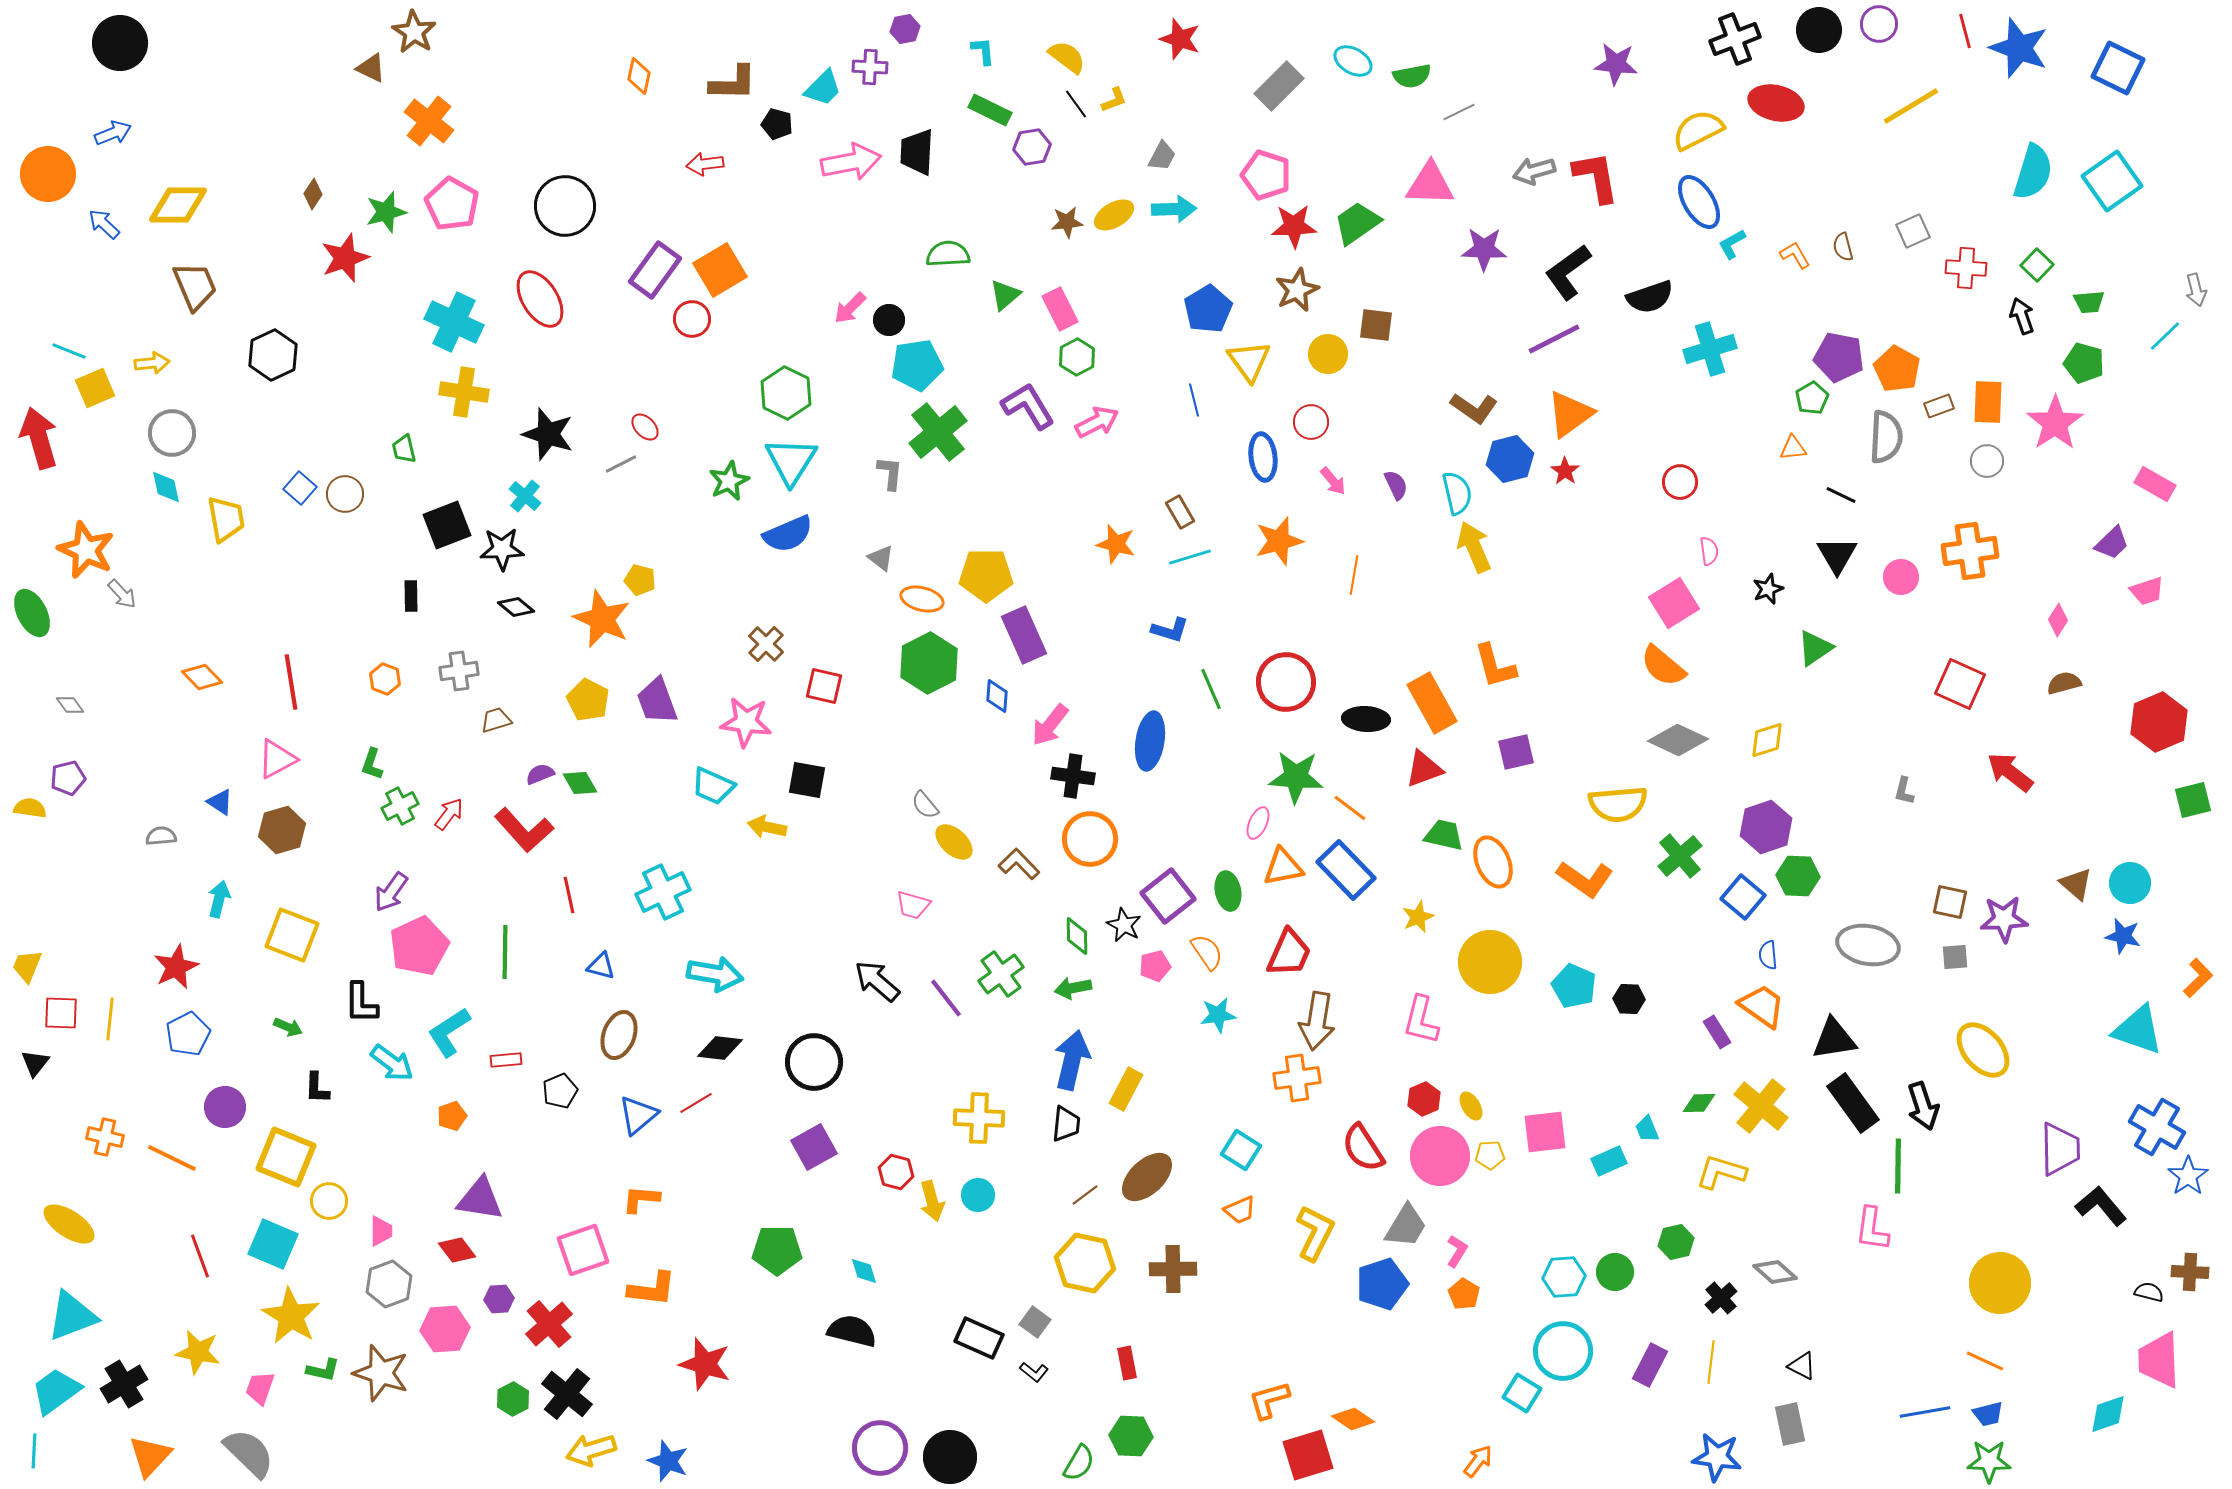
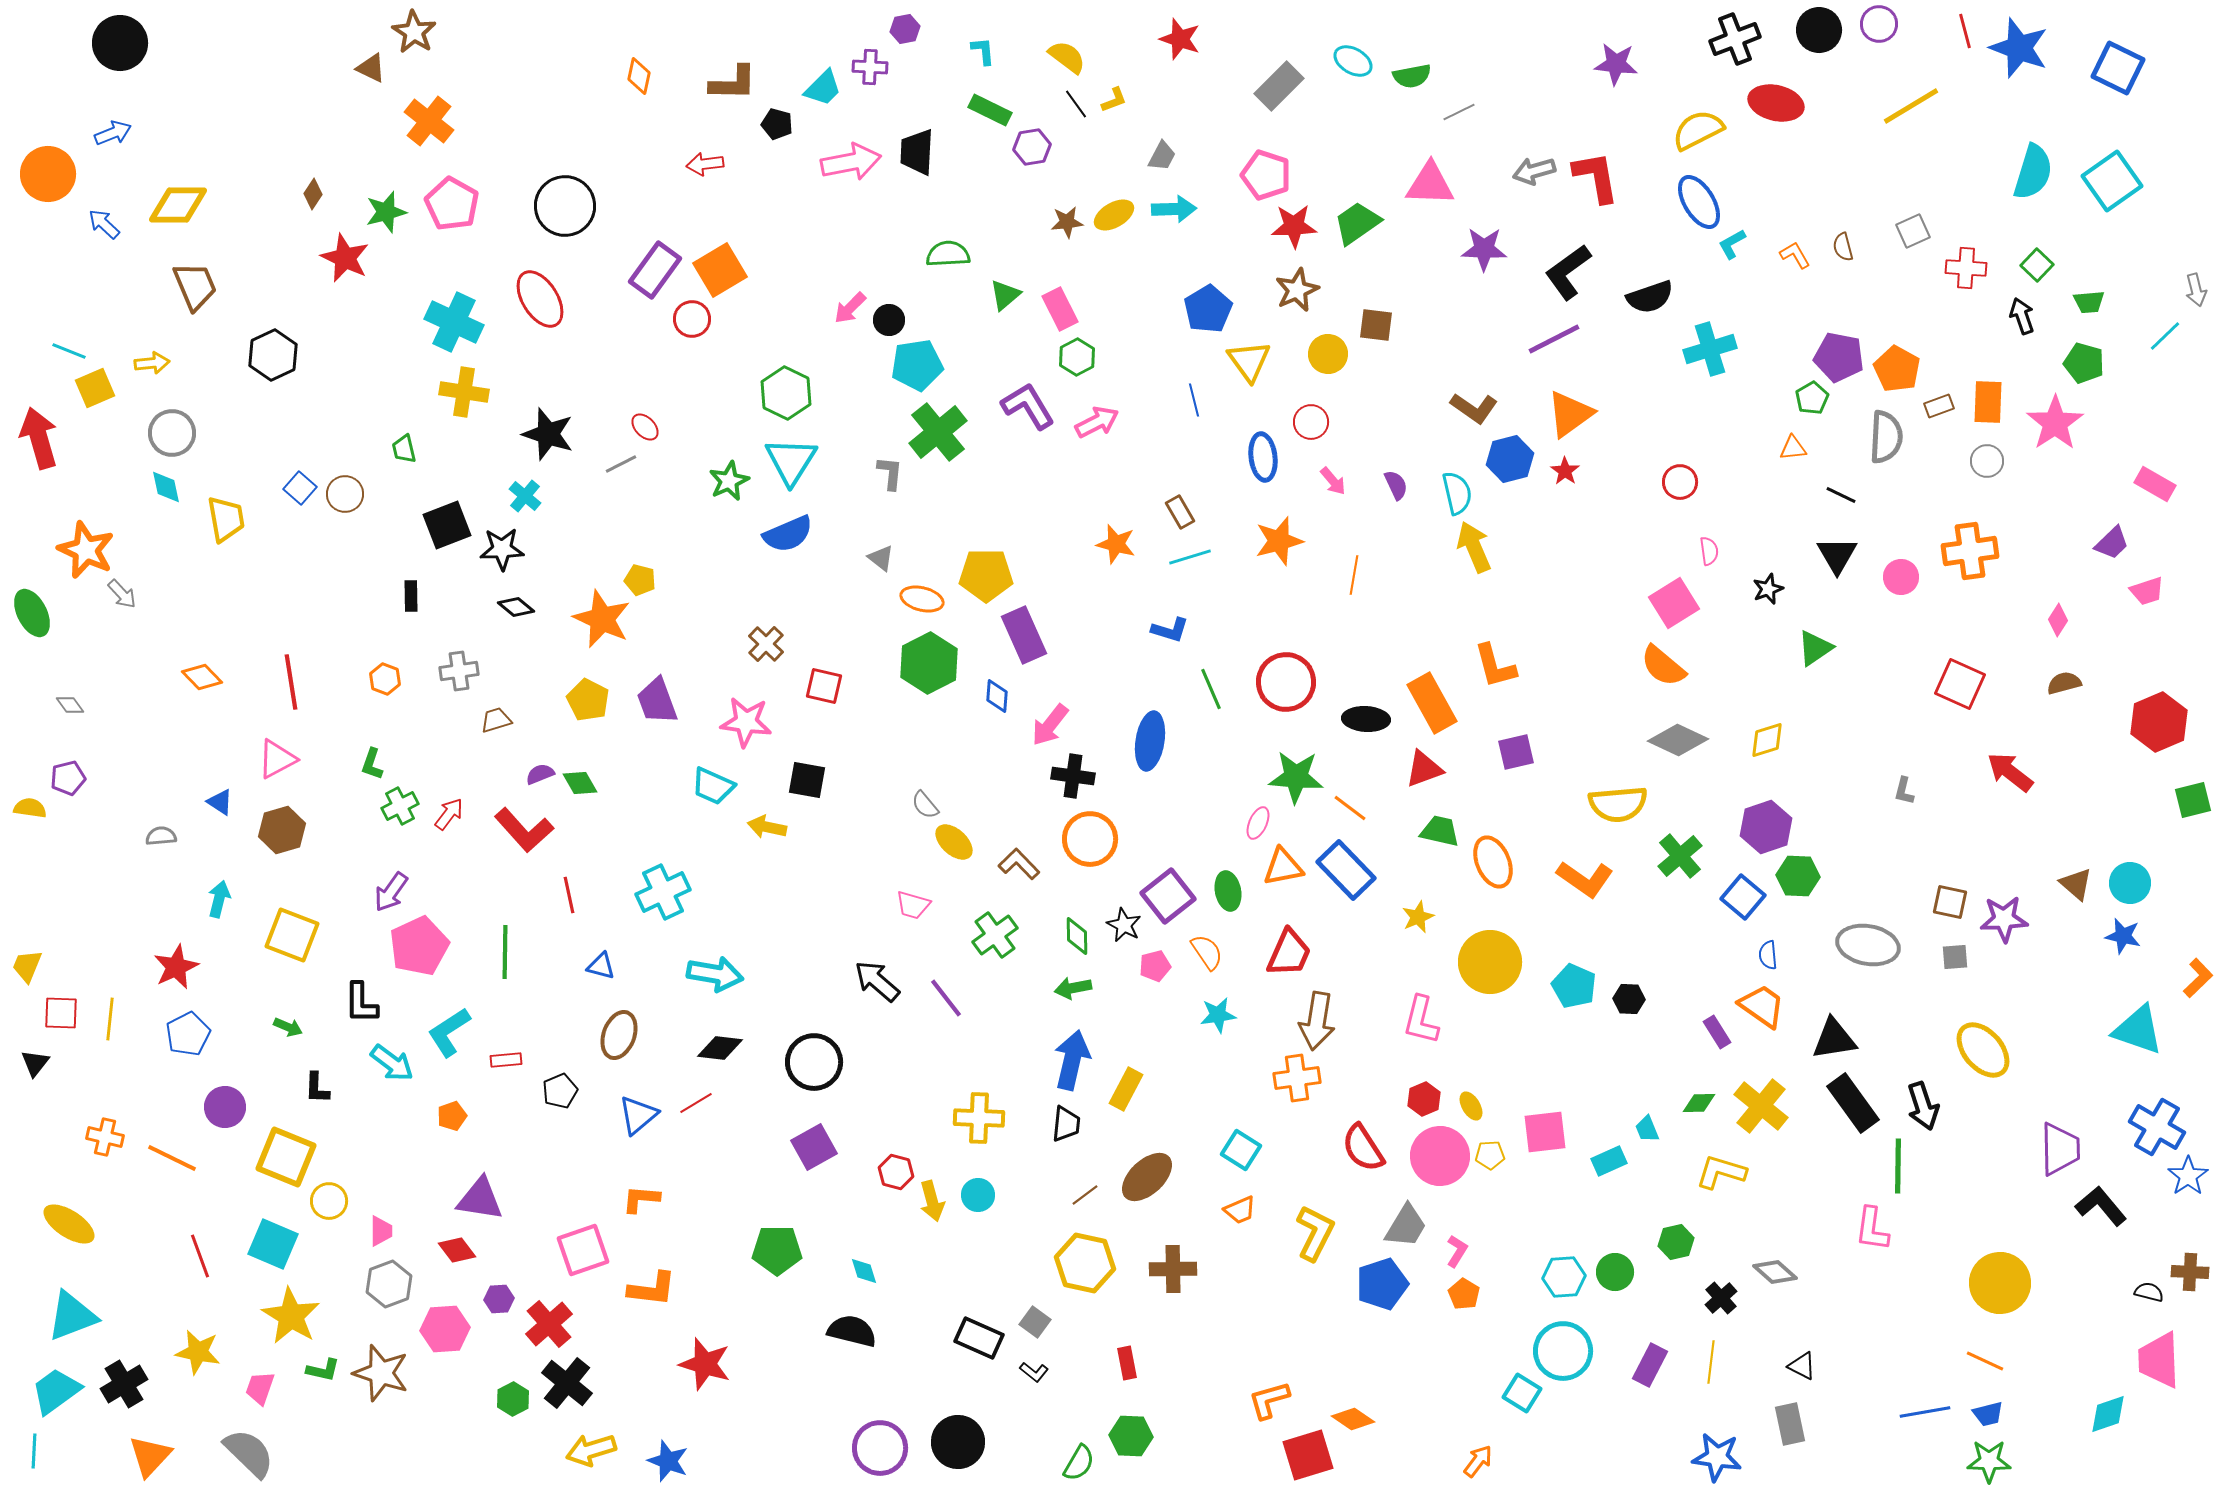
red star at (345, 258): rotated 27 degrees counterclockwise
green trapezoid at (1444, 835): moved 4 px left, 4 px up
green cross at (1001, 974): moved 6 px left, 39 px up
black cross at (567, 1394): moved 11 px up
black circle at (950, 1457): moved 8 px right, 15 px up
